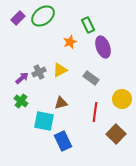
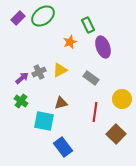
blue rectangle: moved 6 px down; rotated 12 degrees counterclockwise
